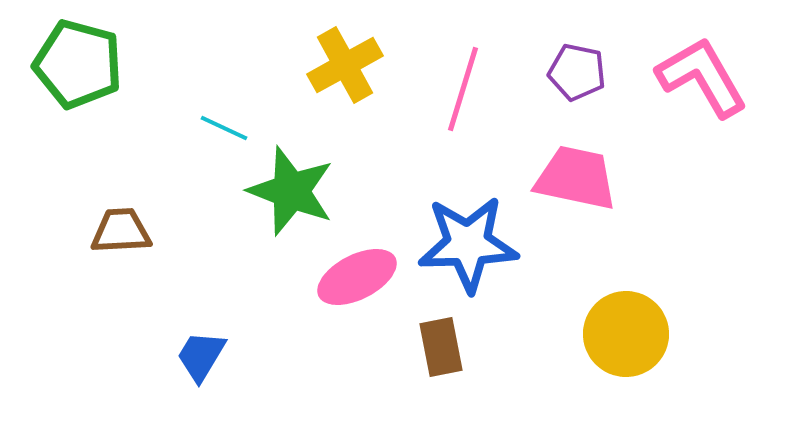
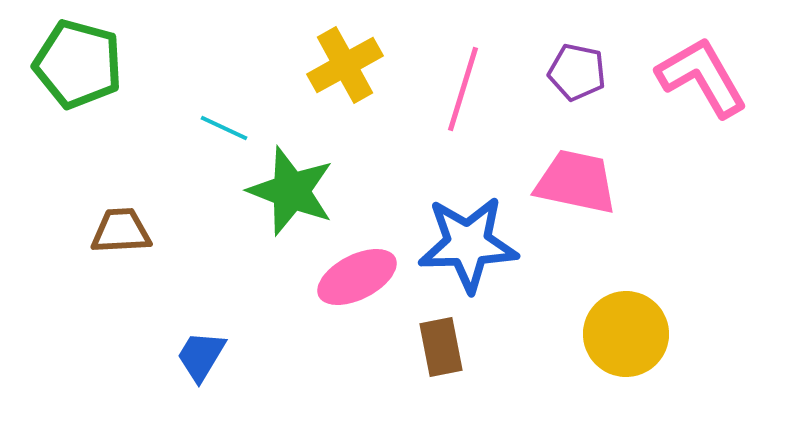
pink trapezoid: moved 4 px down
